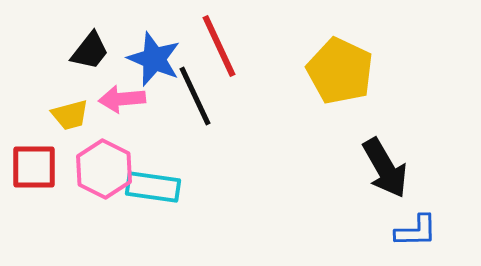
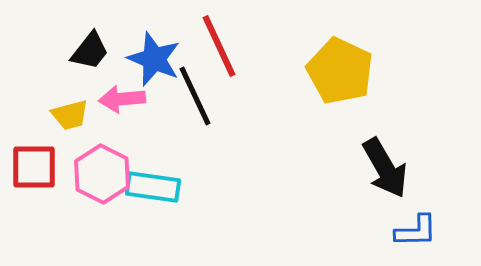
pink hexagon: moved 2 px left, 5 px down
